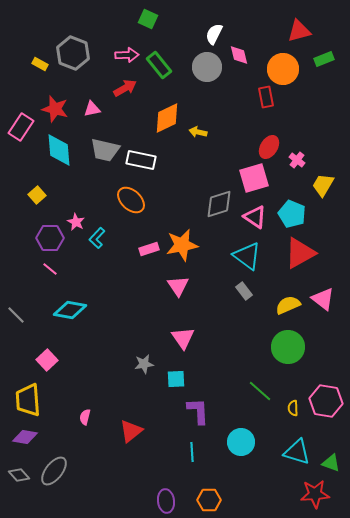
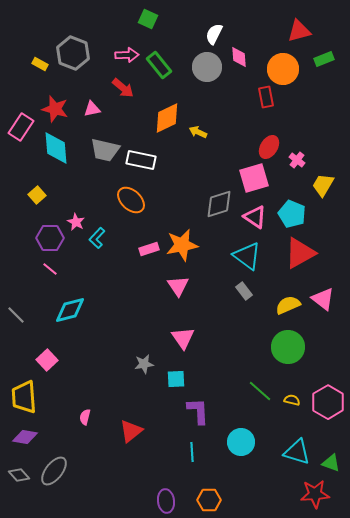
pink diamond at (239, 55): moved 2 px down; rotated 10 degrees clockwise
red arrow at (125, 88): moved 2 px left; rotated 70 degrees clockwise
yellow arrow at (198, 132): rotated 12 degrees clockwise
cyan diamond at (59, 150): moved 3 px left, 2 px up
cyan diamond at (70, 310): rotated 24 degrees counterclockwise
yellow trapezoid at (28, 400): moved 4 px left, 3 px up
pink hexagon at (326, 401): moved 2 px right, 1 px down; rotated 20 degrees clockwise
yellow semicircle at (293, 408): moved 1 px left, 8 px up; rotated 105 degrees clockwise
